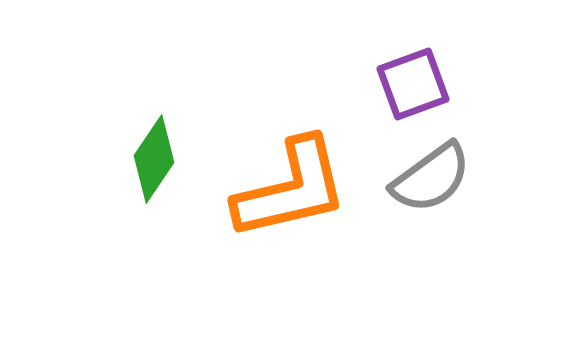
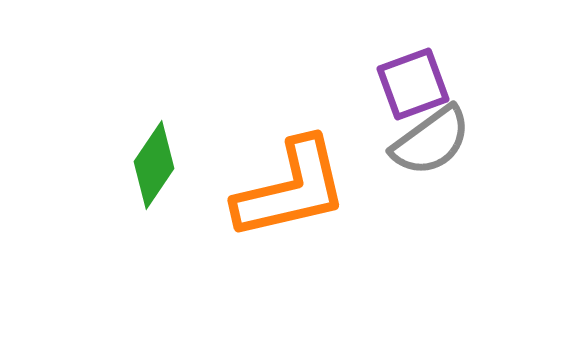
green diamond: moved 6 px down
gray semicircle: moved 37 px up
